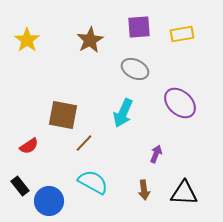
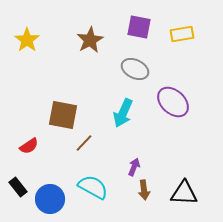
purple square: rotated 15 degrees clockwise
purple ellipse: moved 7 px left, 1 px up
purple arrow: moved 22 px left, 13 px down
cyan semicircle: moved 5 px down
black rectangle: moved 2 px left, 1 px down
blue circle: moved 1 px right, 2 px up
